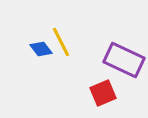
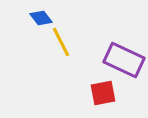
blue diamond: moved 31 px up
red square: rotated 12 degrees clockwise
